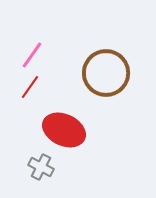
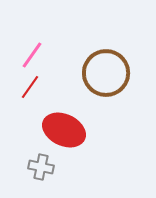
gray cross: rotated 15 degrees counterclockwise
